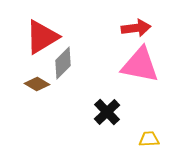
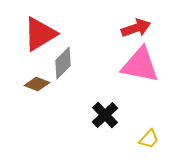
red arrow: rotated 12 degrees counterclockwise
red triangle: moved 2 px left, 3 px up
brown diamond: rotated 10 degrees counterclockwise
black cross: moved 2 px left, 3 px down
yellow trapezoid: rotated 135 degrees clockwise
